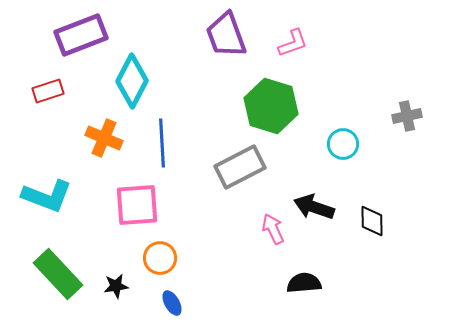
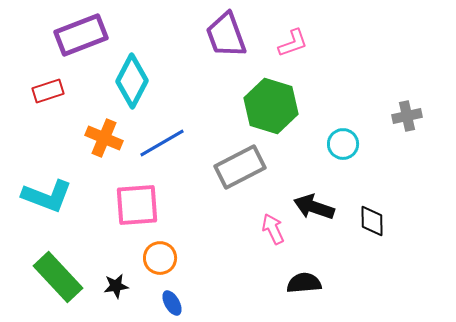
blue line: rotated 63 degrees clockwise
green rectangle: moved 3 px down
